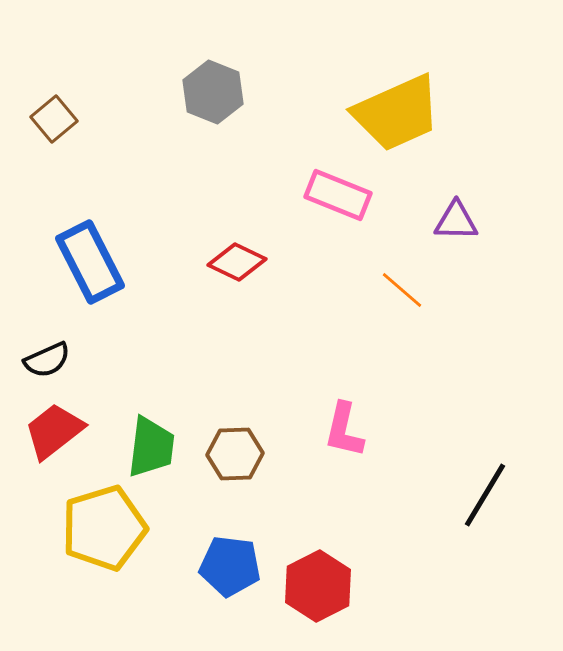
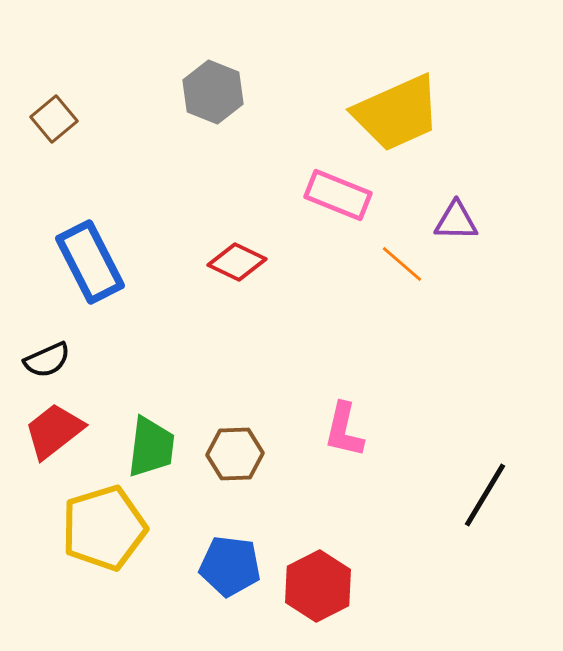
orange line: moved 26 px up
